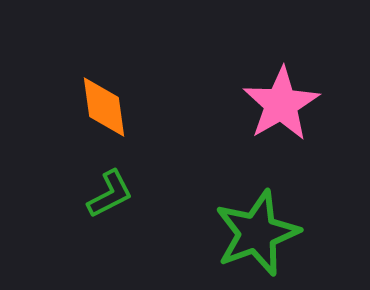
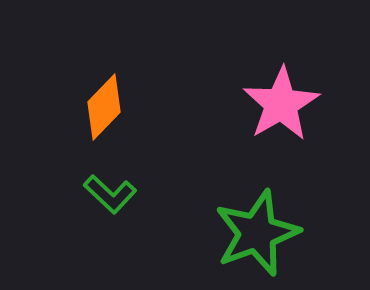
orange diamond: rotated 52 degrees clockwise
green L-shape: rotated 70 degrees clockwise
